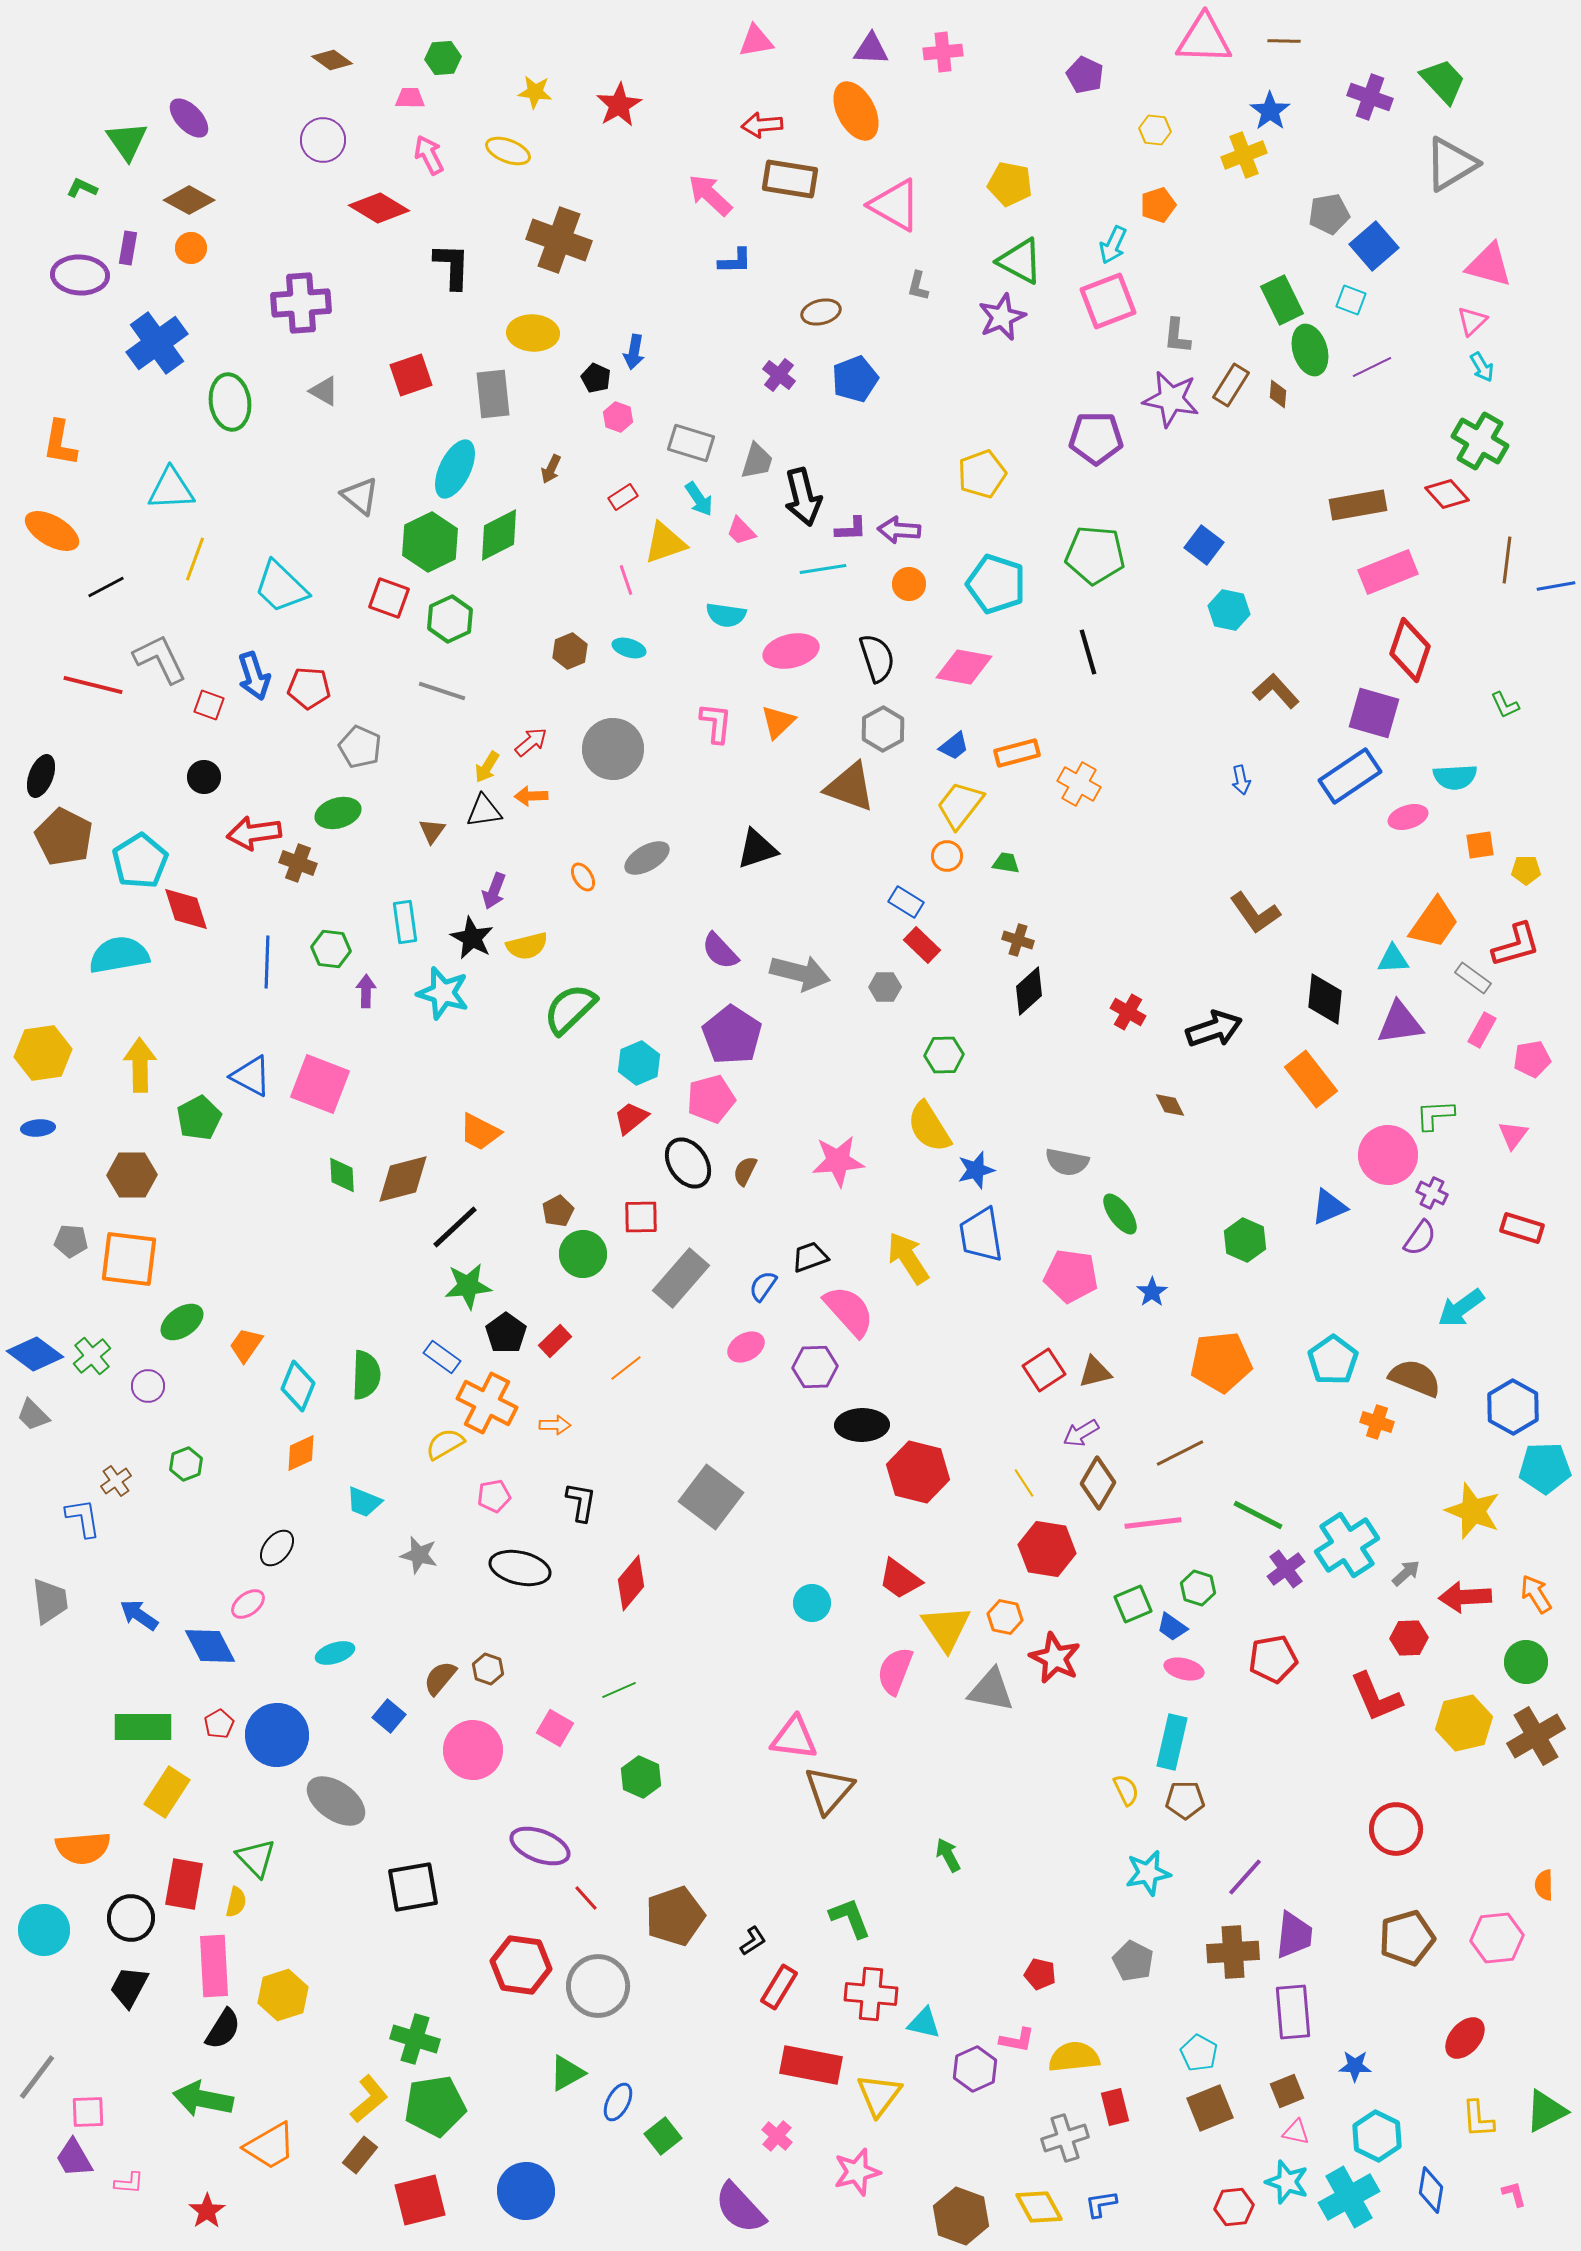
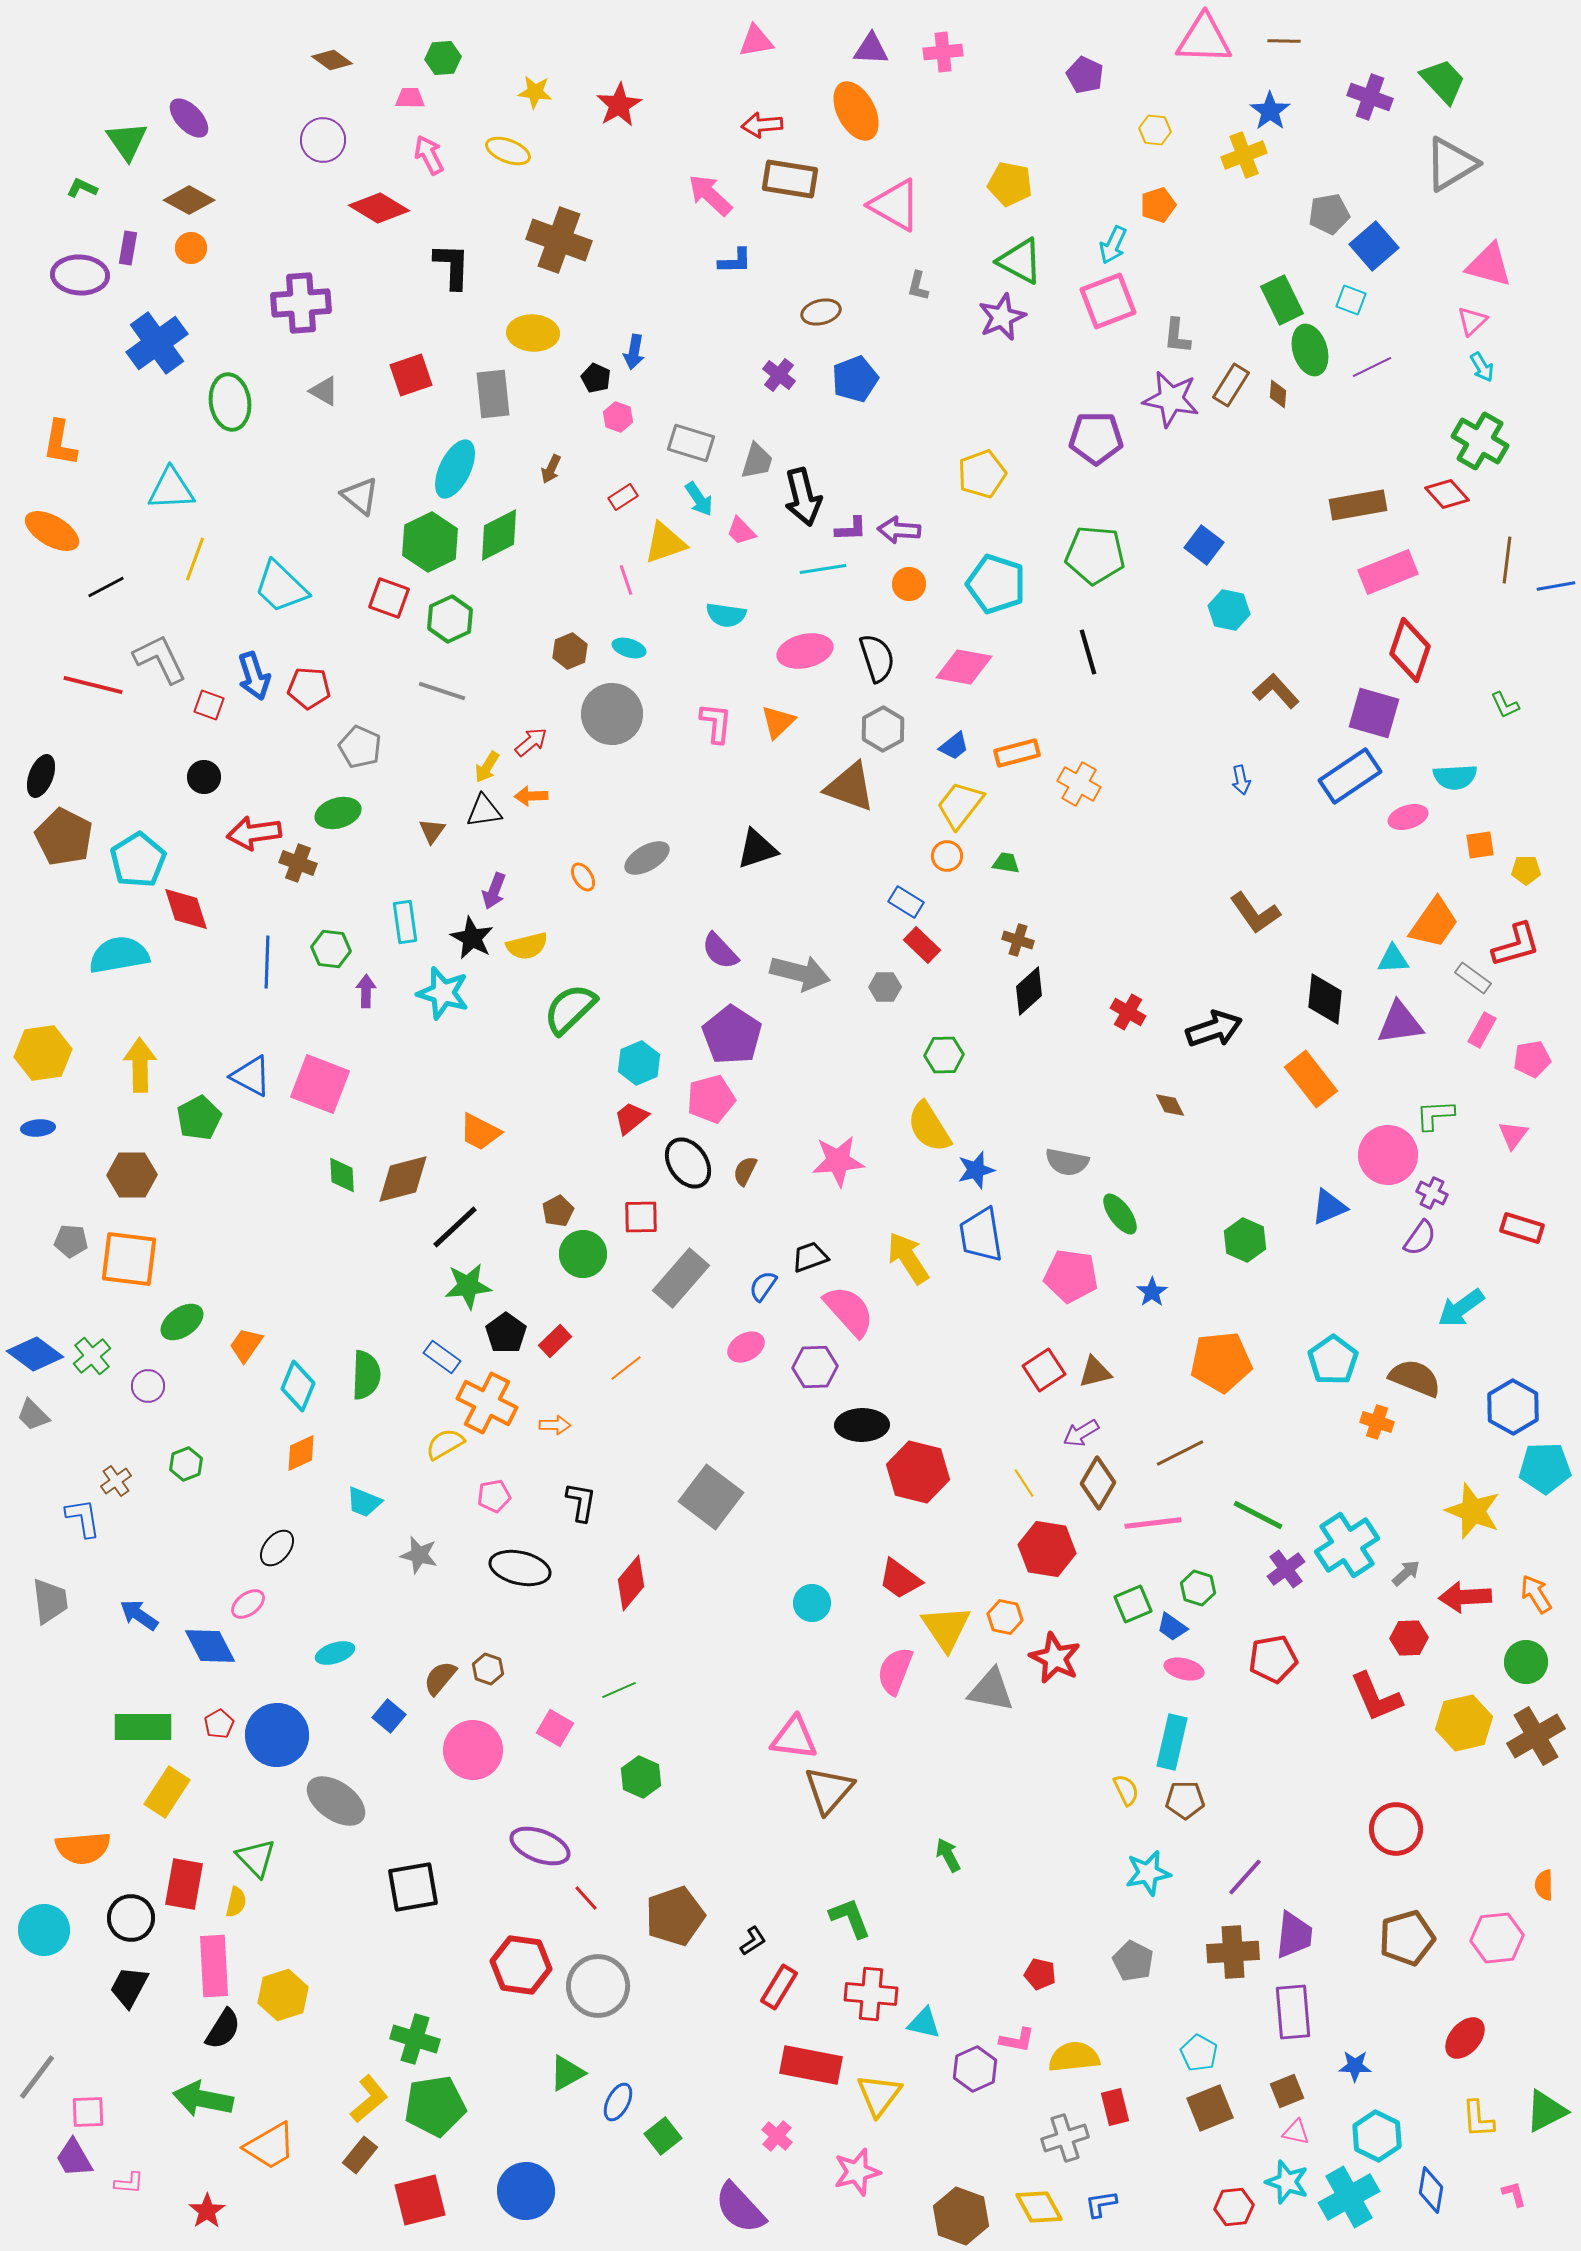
pink ellipse at (791, 651): moved 14 px right
gray circle at (613, 749): moved 1 px left, 35 px up
cyan pentagon at (140, 861): moved 2 px left, 1 px up
